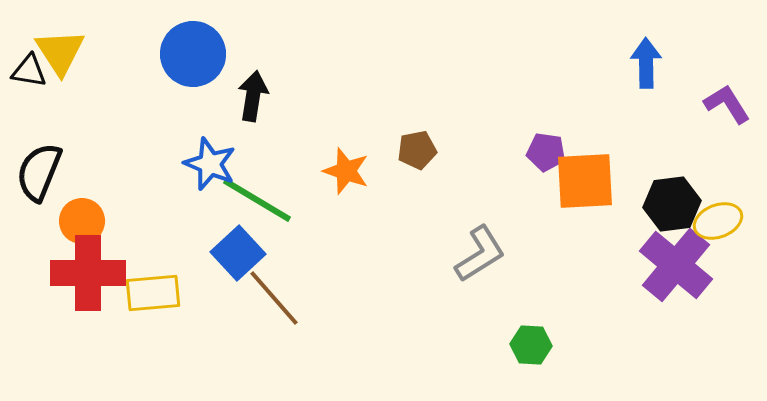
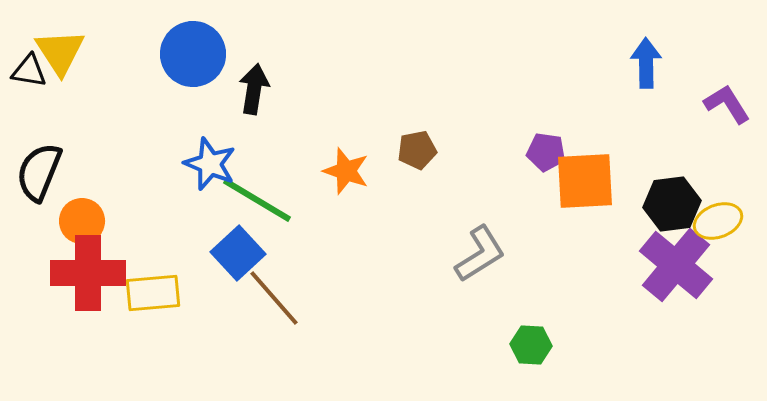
black arrow: moved 1 px right, 7 px up
